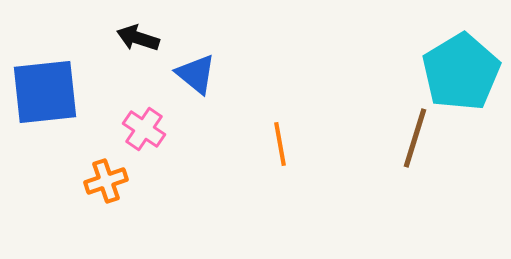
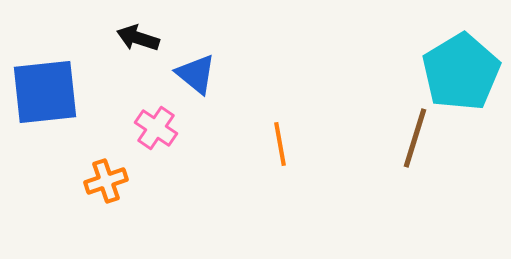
pink cross: moved 12 px right, 1 px up
